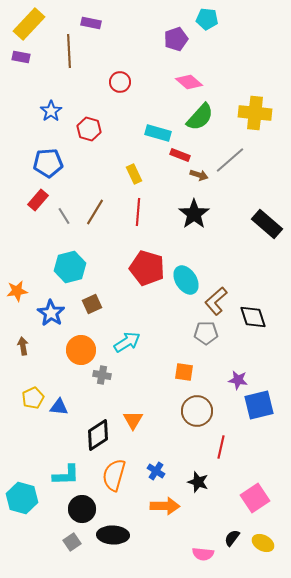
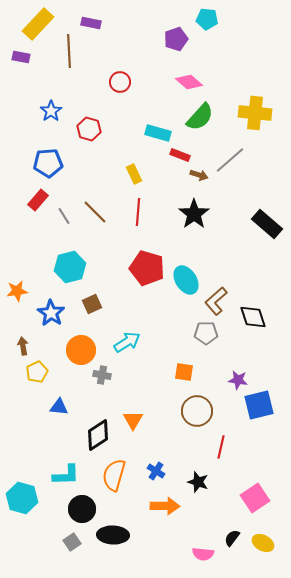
yellow rectangle at (29, 24): moved 9 px right
brown line at (95, 212): rotated 76 degrees counterclockwise
yellow pentagon at (33, 398): moved 4 px right, 26 px up
